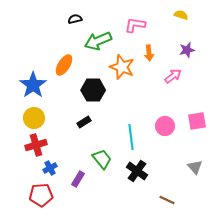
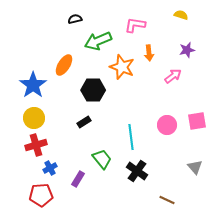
pink circle: moved 2 px right, 1 px up
